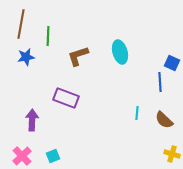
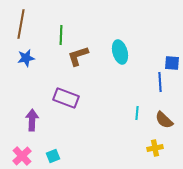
green line: moved 13 px right, 1 px up
blue star: moved 1 px down
blue square: rotated 21 degrees counterclockwise
yellow cross: moved 17 px left, 6 px up; rotated 28 degrees counterclockwise
